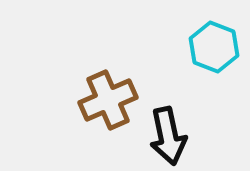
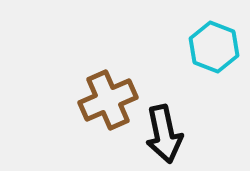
black arrow: moved 4 px left, 2 px up
